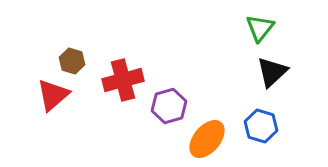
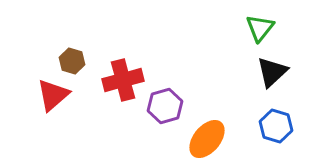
purple hexagon: moved 4 px left
blue hexagon: moved 15 px right
